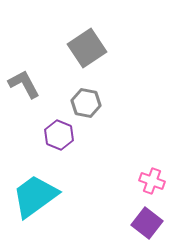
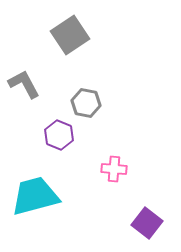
gray square: moved 17 px left, 13 px up
pink cross: moved 38 px left, 12 px up; rotated 15 degrees counterclockwise
cyan trapezoid: rotated 21 degrees clockwise
